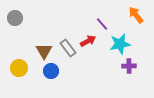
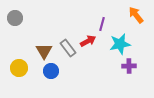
purple line: rotated 56 degrees clockwise
